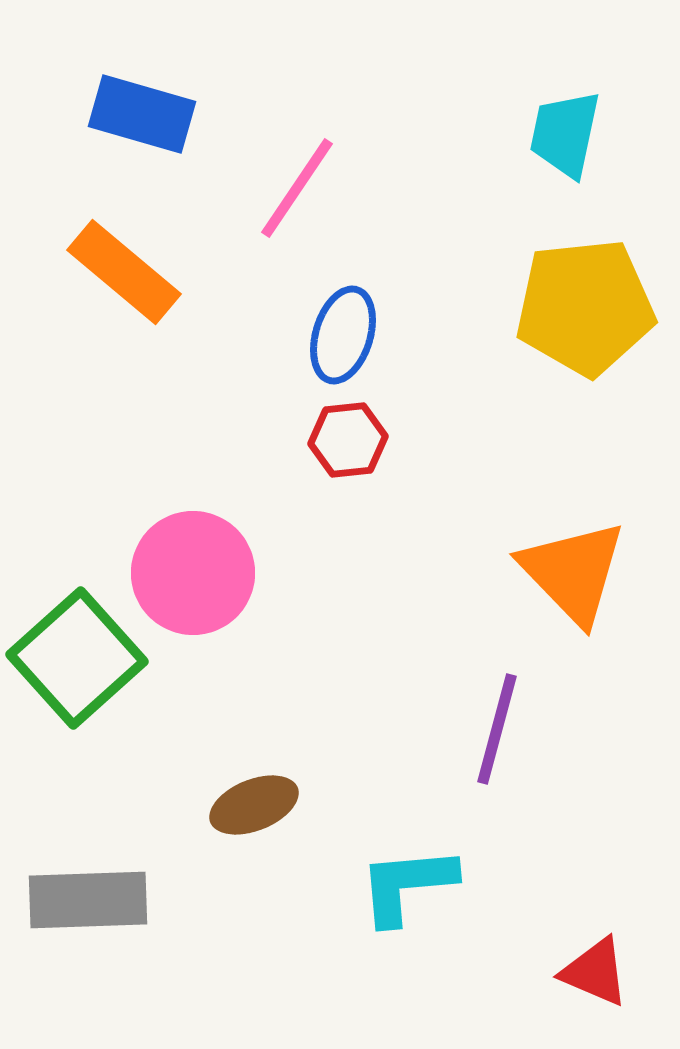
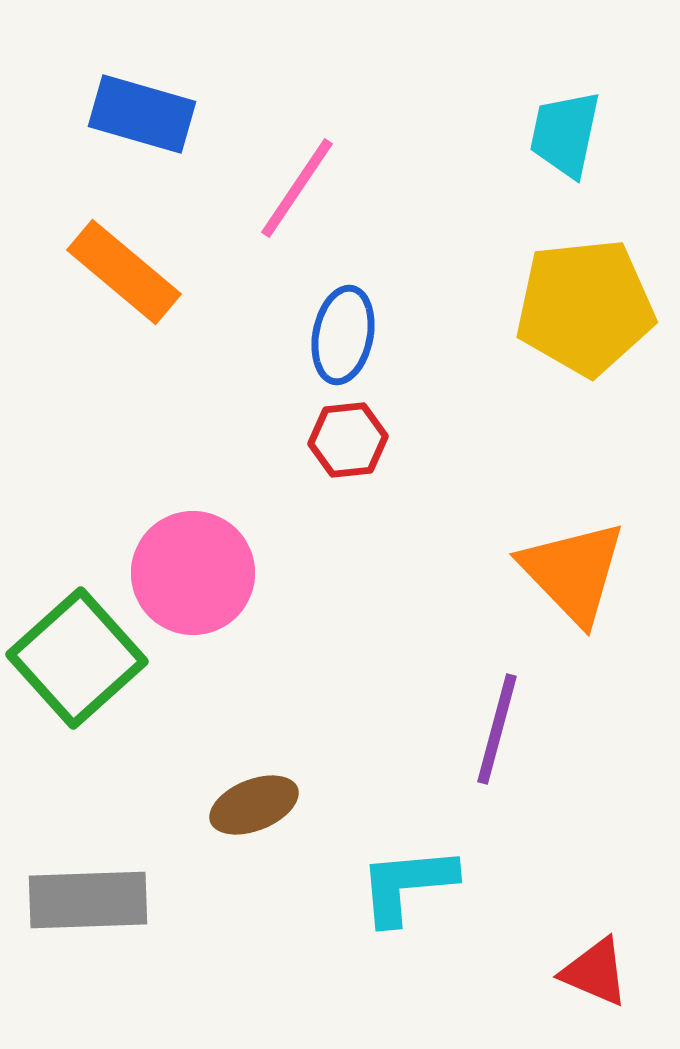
blue ellipse: rotated 6 degrees counterclockwise
